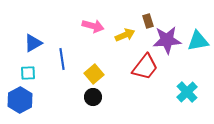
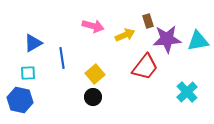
purple star: moved 1 px up
blue line: moved 1 px up
yellow square: moved 1 px right
blue hexagon: rotated 20 degrees counterclockwise
